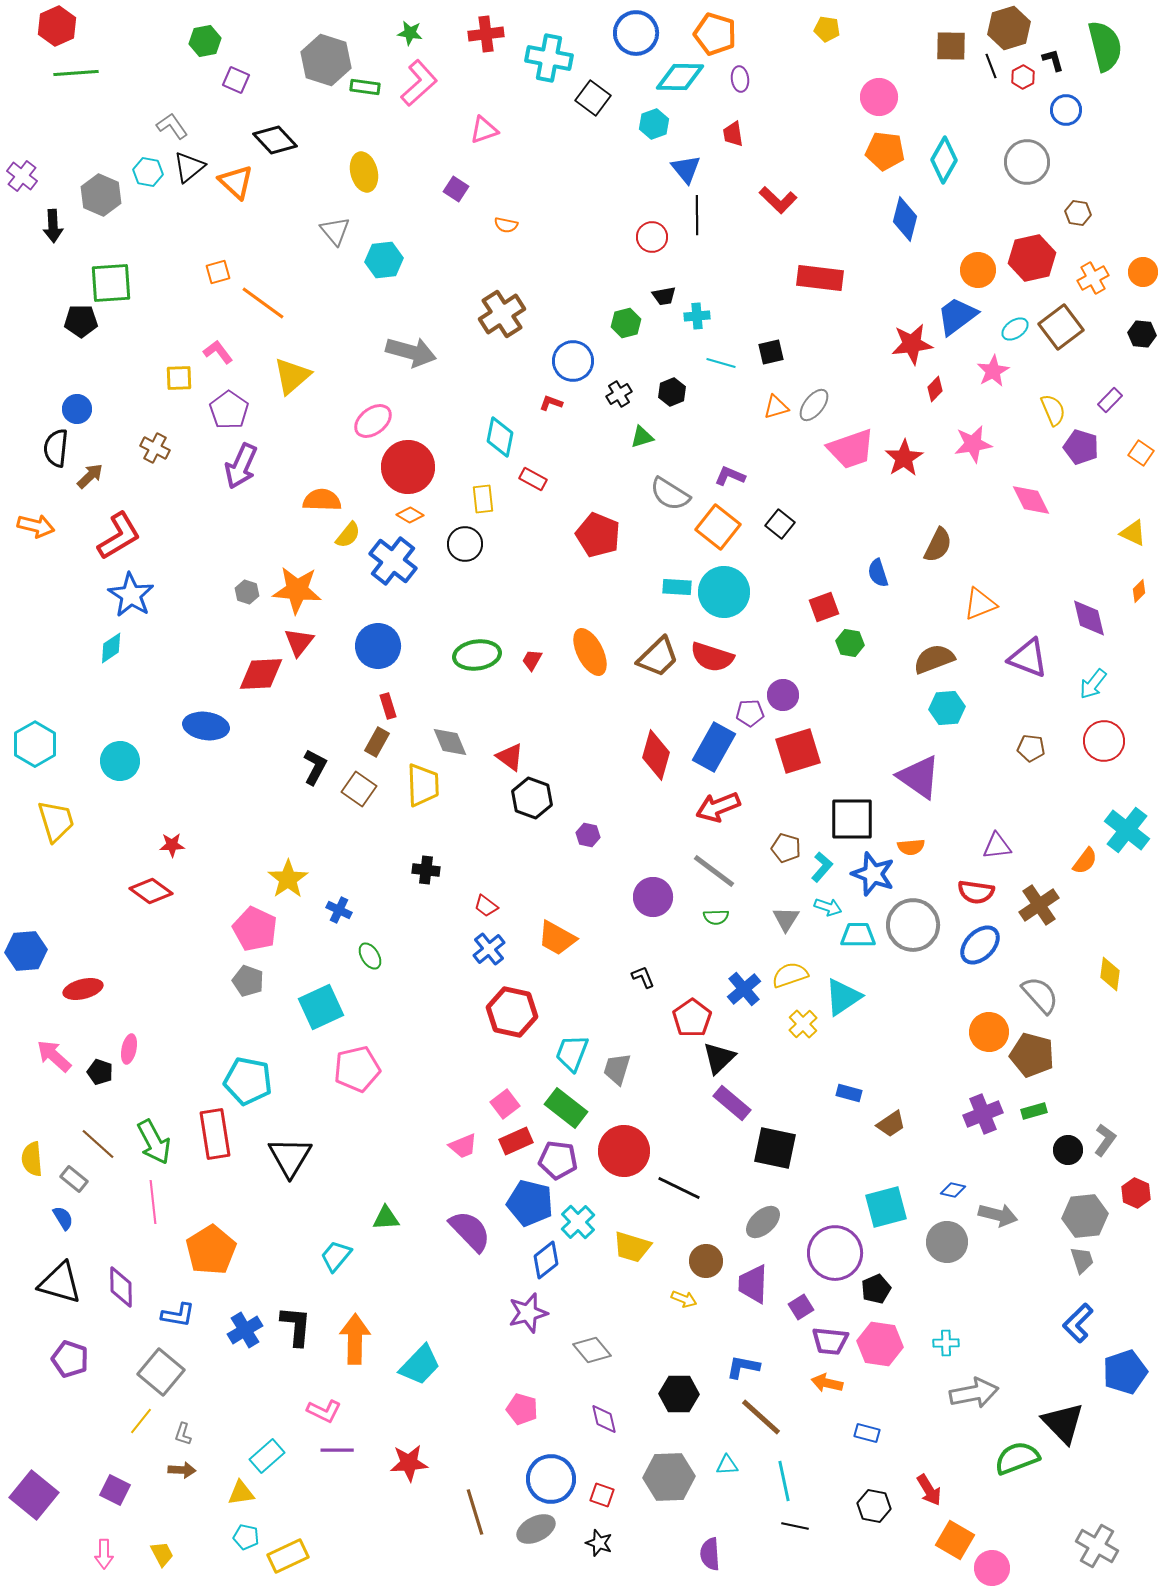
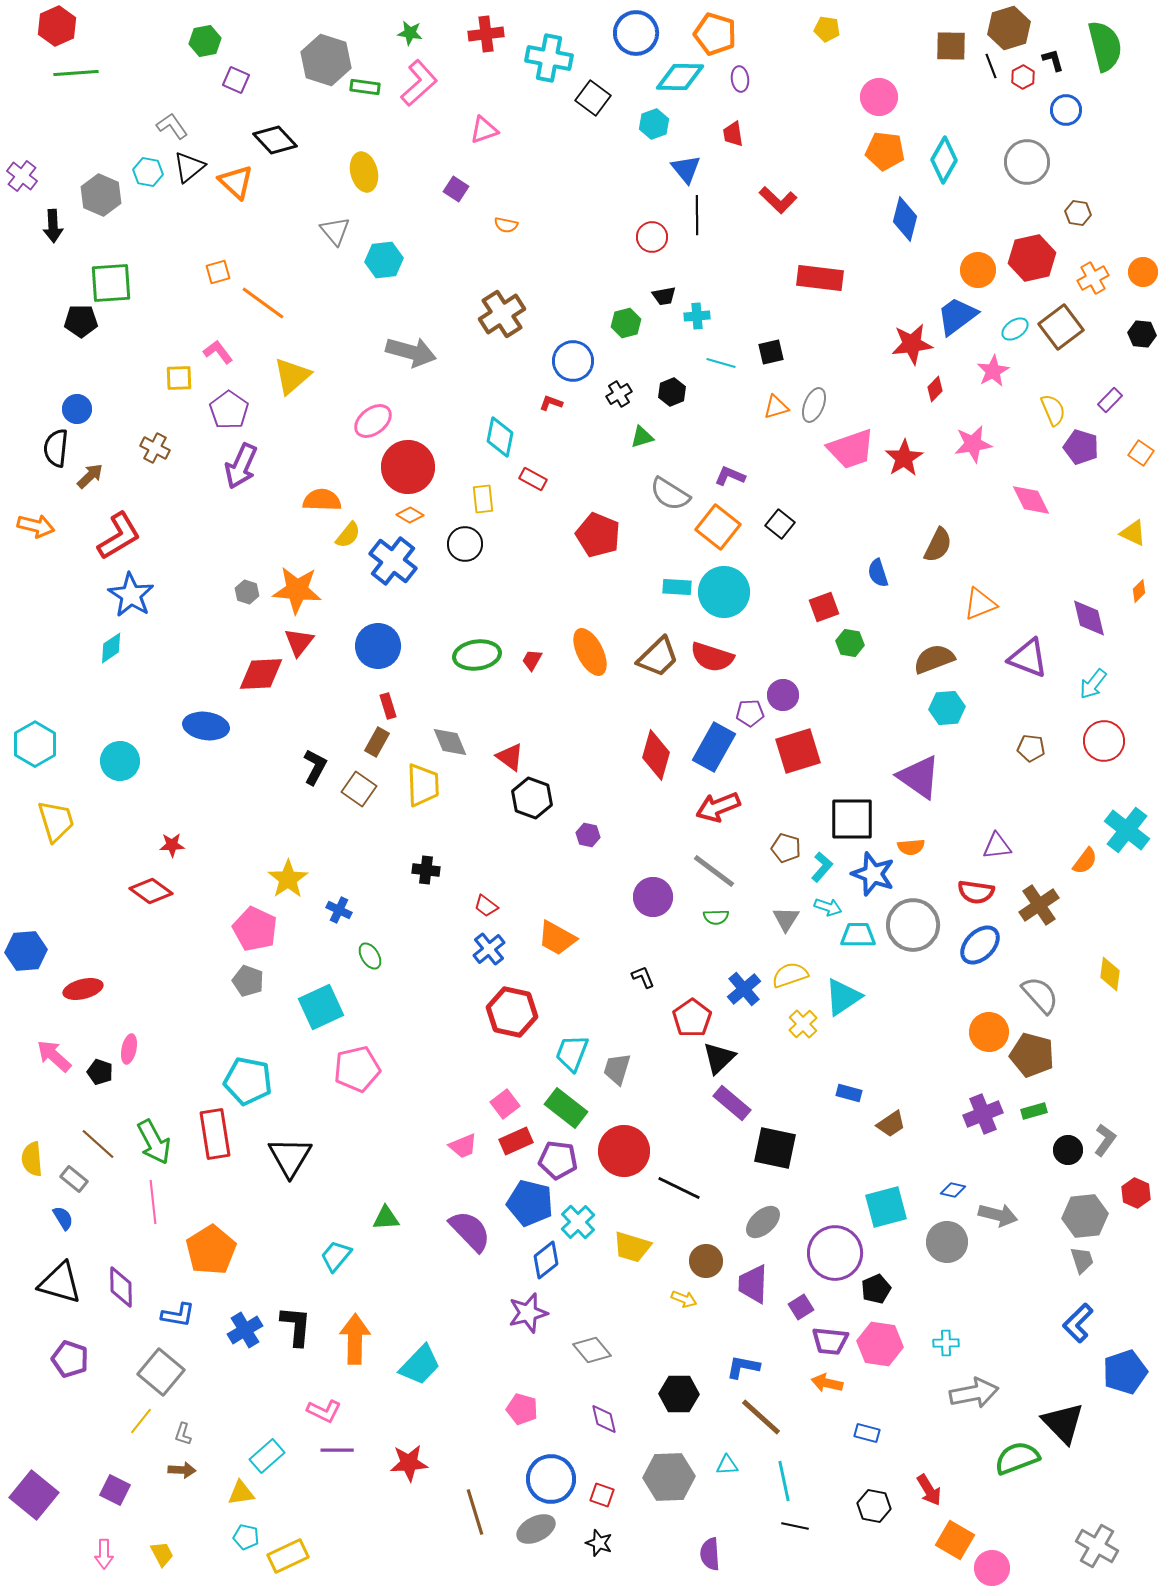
gray ellipse at (814, 405): rotated 16 degrees counterclockwise
